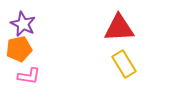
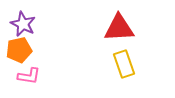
orange pentagon: moved 1 px down
yellow rectangle: rotated 12 degrees clockwise
